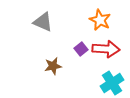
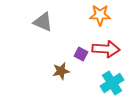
orange star: moved 5 px up; rotated 25 degrees counterclockwise
purple square: moved 5 px down; rotated 24 degrees counterclockwise
brown star: moved 8 px right, 5 px down
